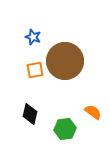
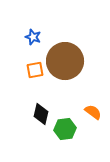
black diamond: moved 11 px right
